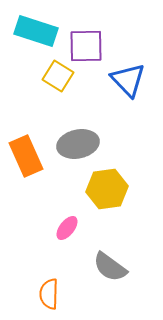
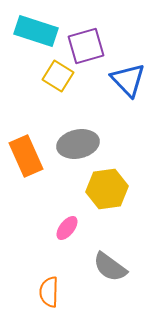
purple square: rotated 15 degrees counterclockwise
orange semicircle: moved 2 px up
